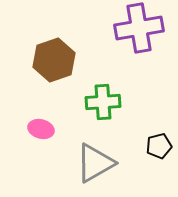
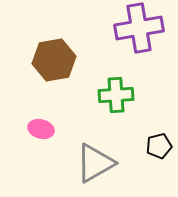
brown hexagon: rotated 9 degrees clockwise
green cross: moved 13 px right, 7 px up
